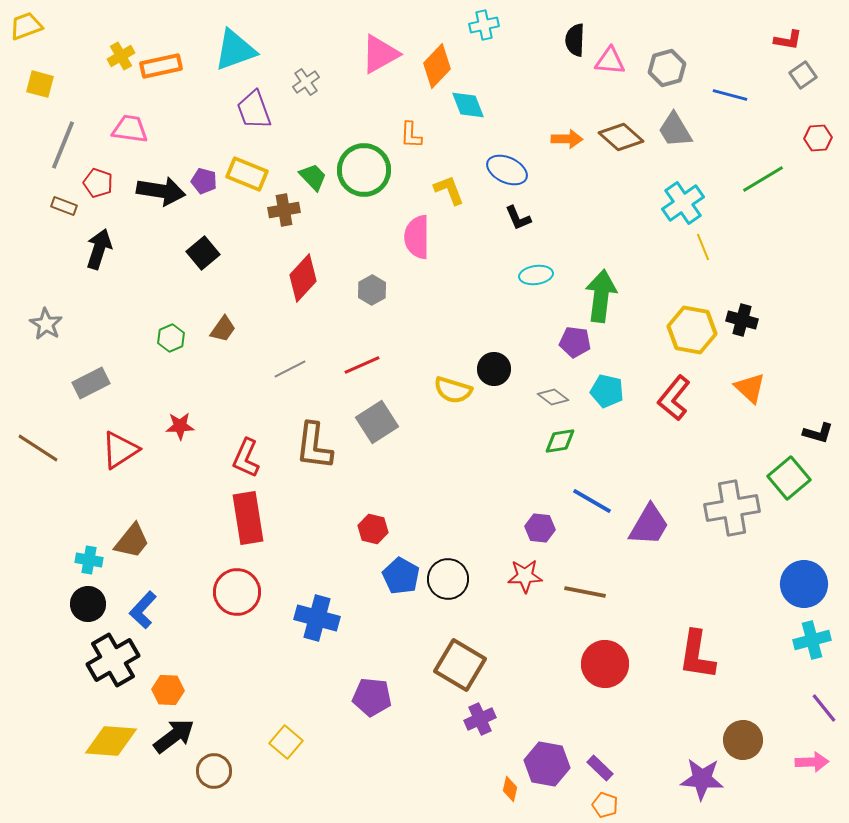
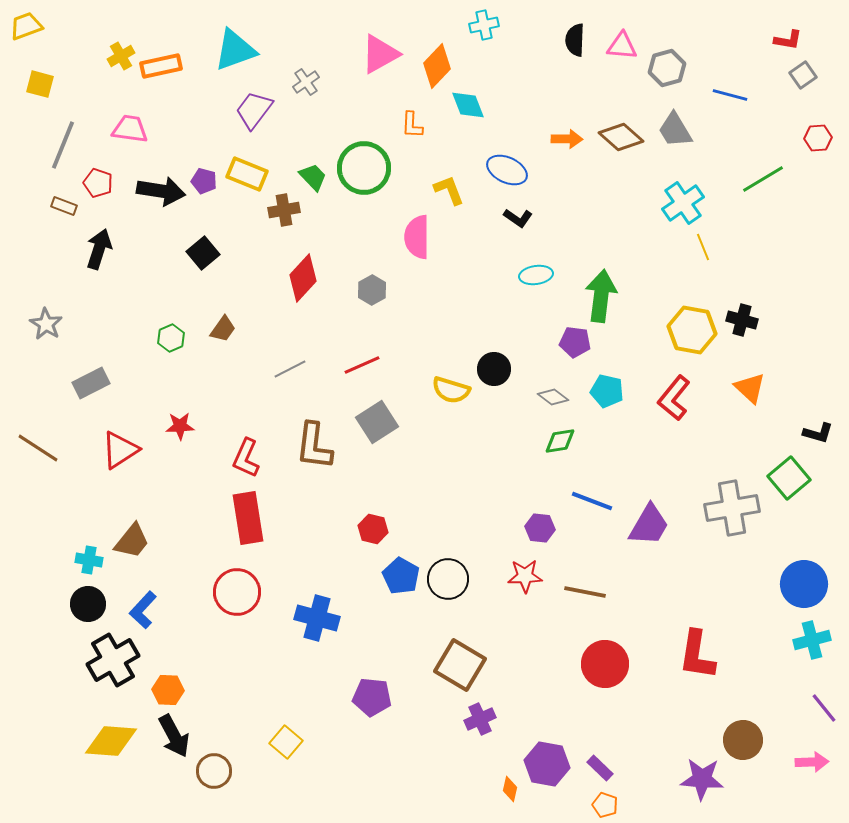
pink triangle at (610, 61): moved 12 px right, 15 px up
purple trapezoid at (254, 110): rotated 57 degrees clockwise
orange L-shape at (411, 135): moved 1 px right, 10 px up
green circle at (364, 170): moved 2 px up
black L-shape at (518, 218): rotated 32 degrees counterclockwise
yellow semicircle at (453, 390): moved 2 px left
blue line at (592, 501): rotated 9 degrees counterclockwise
black arrow at (174, 736): rotated 99 degrees clockwise
